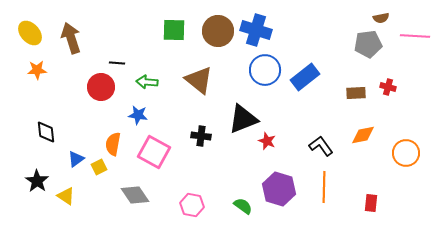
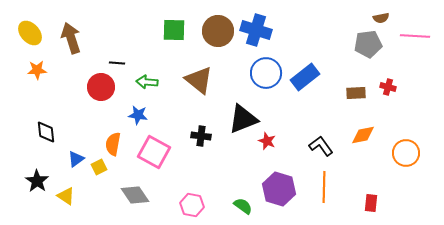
blue circle: moved 1 px right, 3 px down
